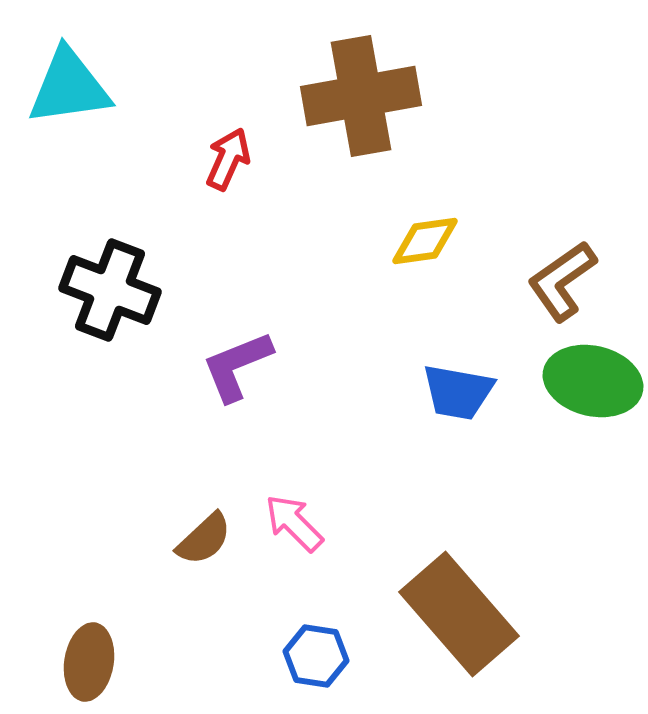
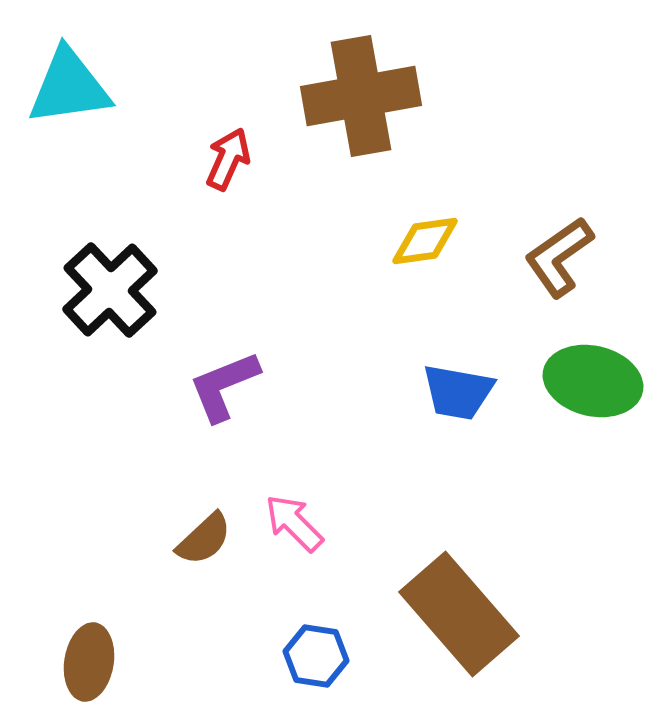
brown L-shape: moved 3 px left, 24 px up
black cross: rotated 26 degrees clockwise
purple L-shape: moved 13 px left, 20 px down
